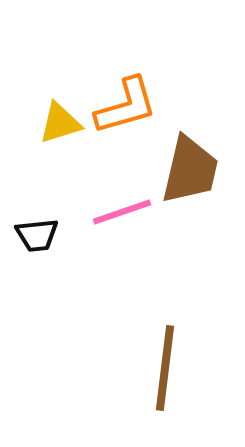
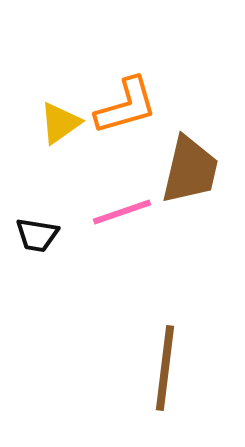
yellow triangle: rotated 18 degrees counterclockwise
black trapezoid: rotated 15 degrees clockwise
